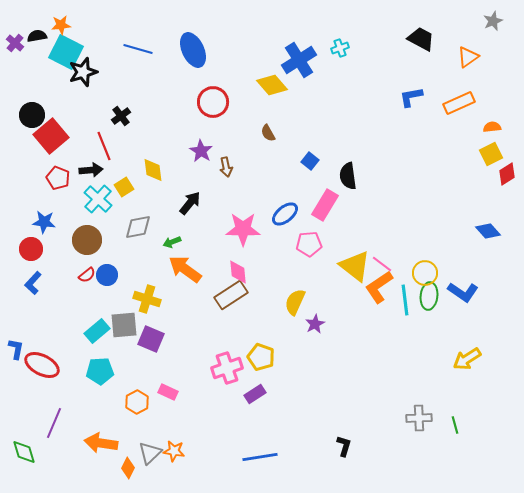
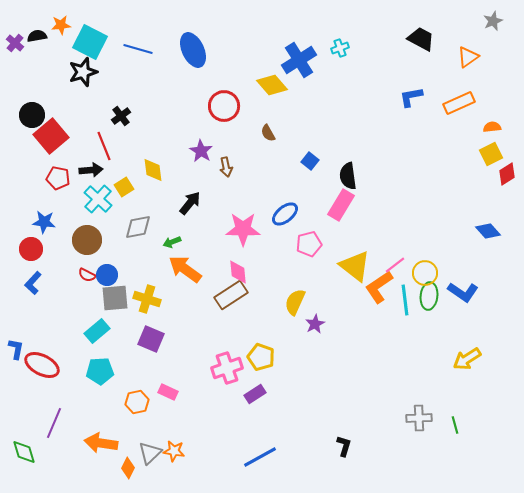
cyan square at (66, 52): moved 24 px right, 10 px up
red circle at (213, 102): moved 11 px right, 4 px down
red pentagon at (58, 178): rotated 10 degrees counterclockwise
pink rectangle at (325, 205): moved 16 px right
pink pentagon at (309, 244): rotated 10 degrees counterclockwise
pink line at (382, 264): moved 13 px right, 1 px down; rotated 75 degrees counterclockwise
red semicircle at (87, 275): rotated 66 degrees clockwise
gray square at (124, 325): moved 9 px left, 27 px up
orange hexagon at (137, 402): rotated 15 degrees clockwise
blue line at (260, 457): rotated 20 degrees counterclockwise
